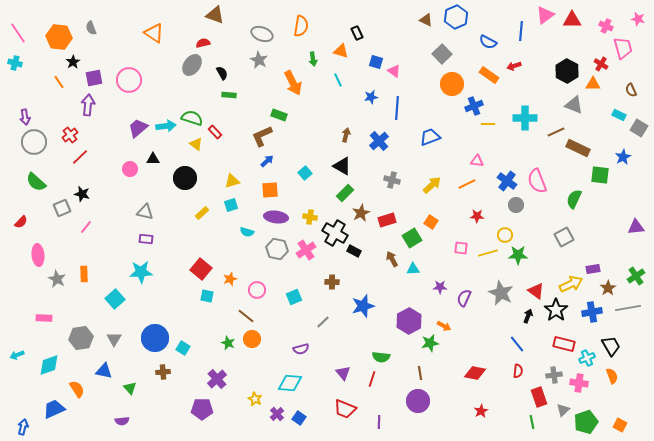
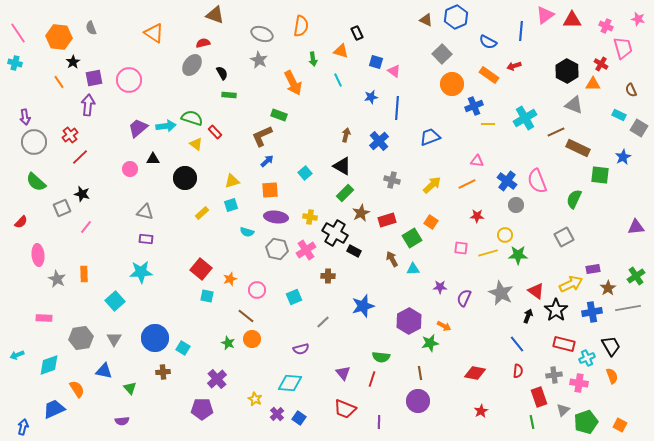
cyan cross at (525, 118): rotated 30 degrees counterclockwise
brown cross at (332, 282): moved 4 px left, 6 px up
cyan square at (115, 299): moved 2 px down
